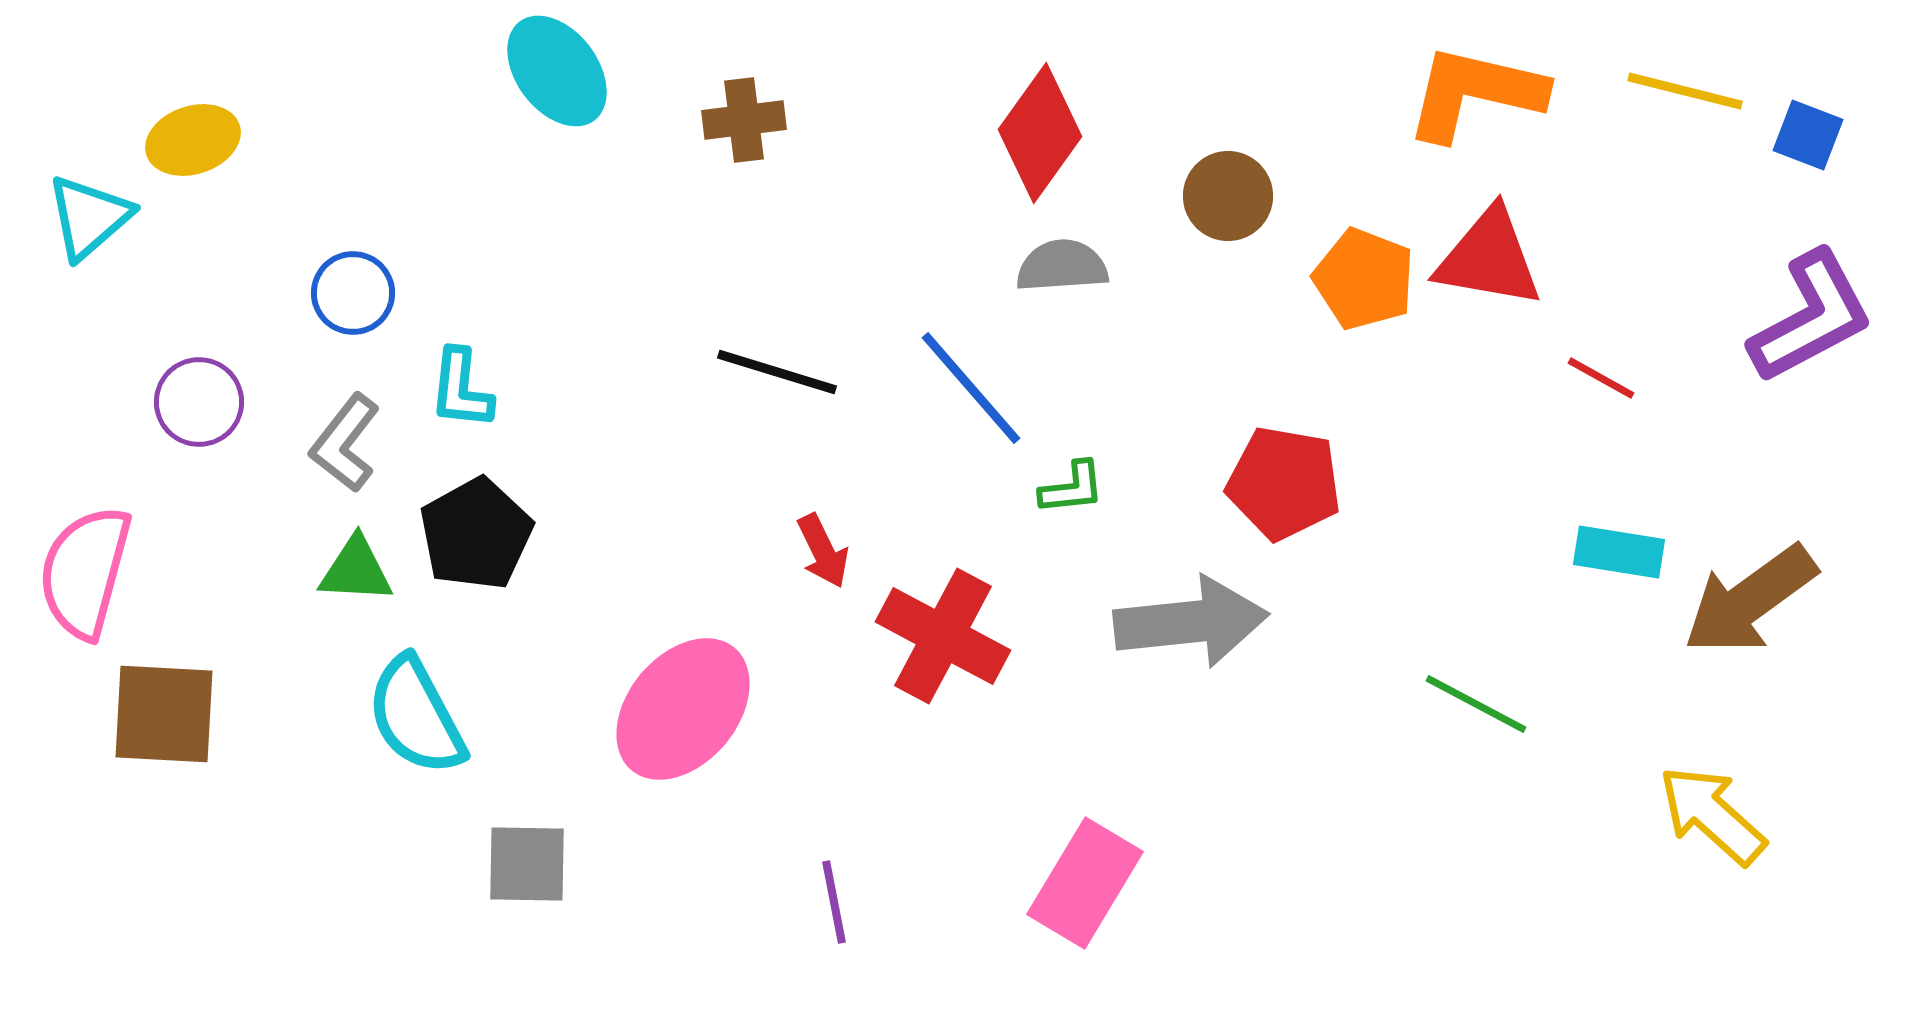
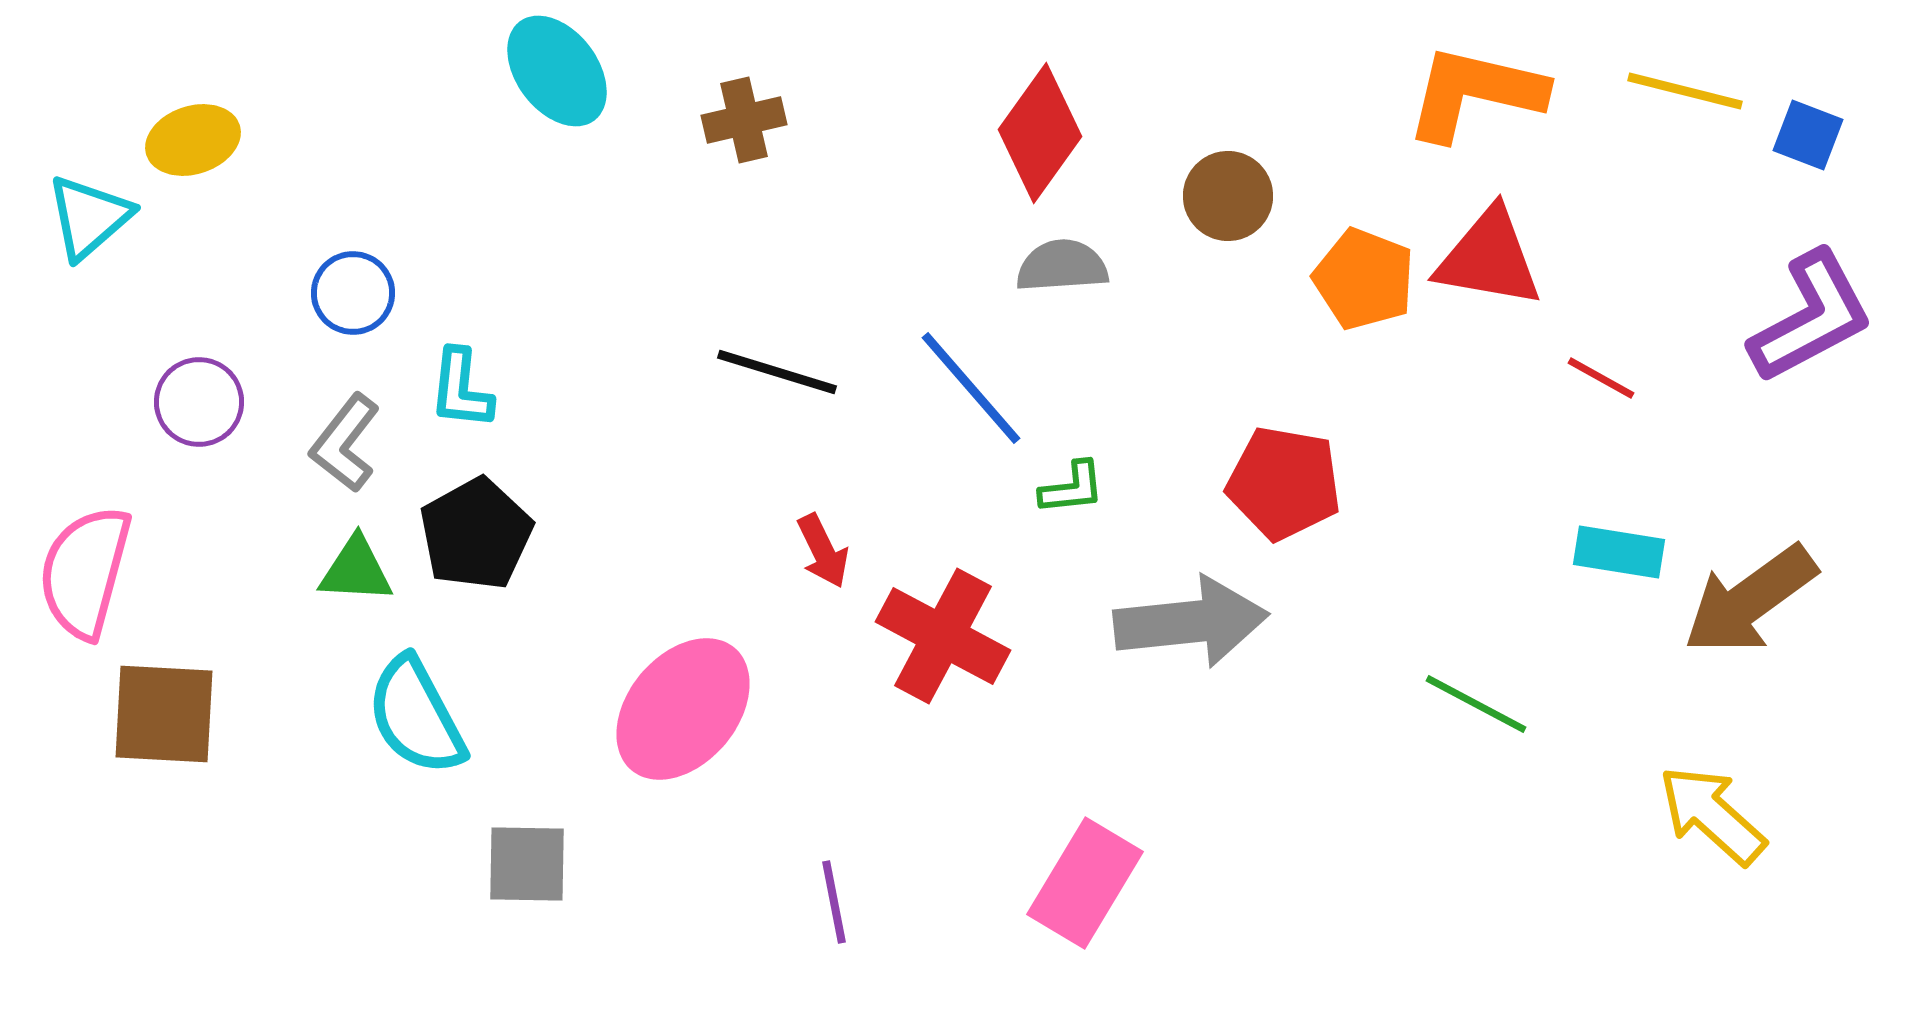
brown cross: rotated 6 degrees counterclockwise
